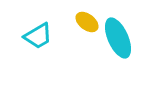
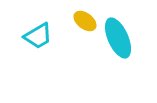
yellow ellipse: moved 2 px left, 1 px up
